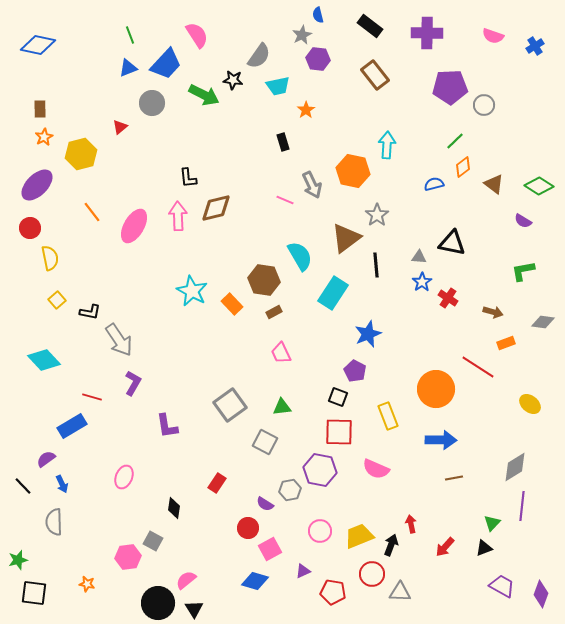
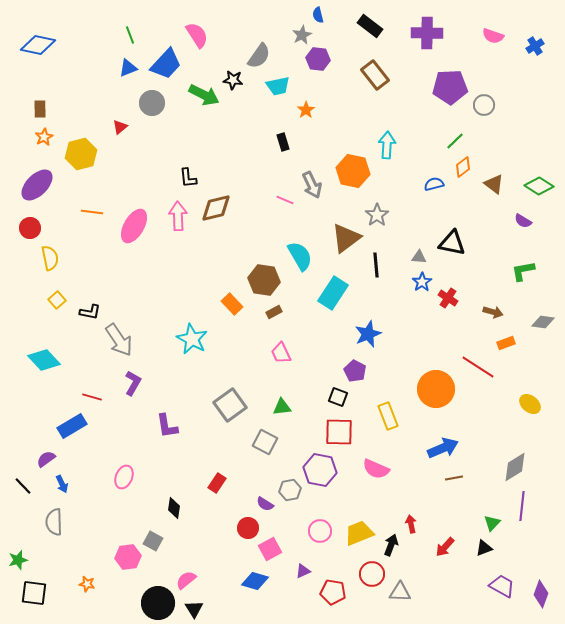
orange line at (92, 212): rotated 45 degrees counterclockwise
cyan star at (192, 291): moved 48 px down
blue arrow at (441, 440): moved 2 px right, 8 px down; rotated 24 degrees counterclockwise
yellow trapezoid at (359, 536): moved 3 px up
